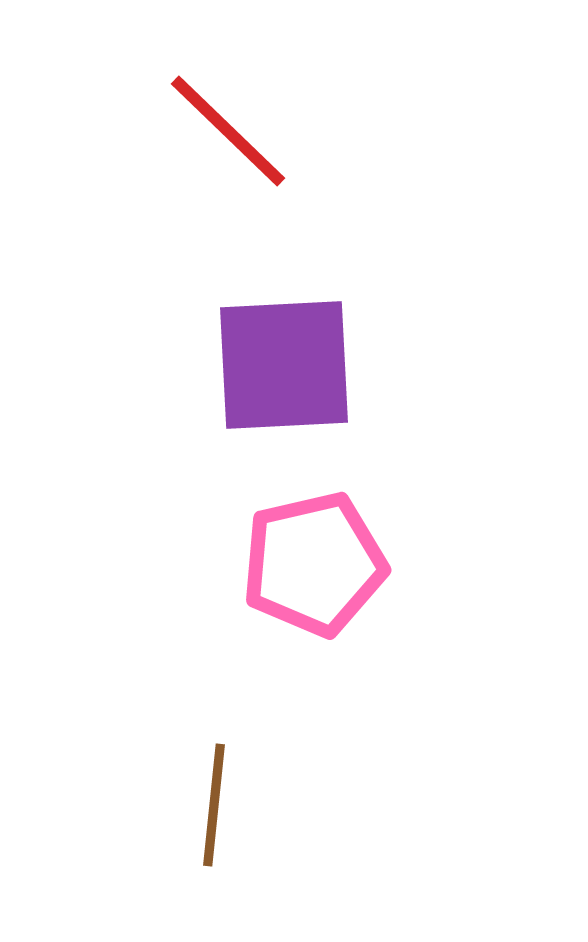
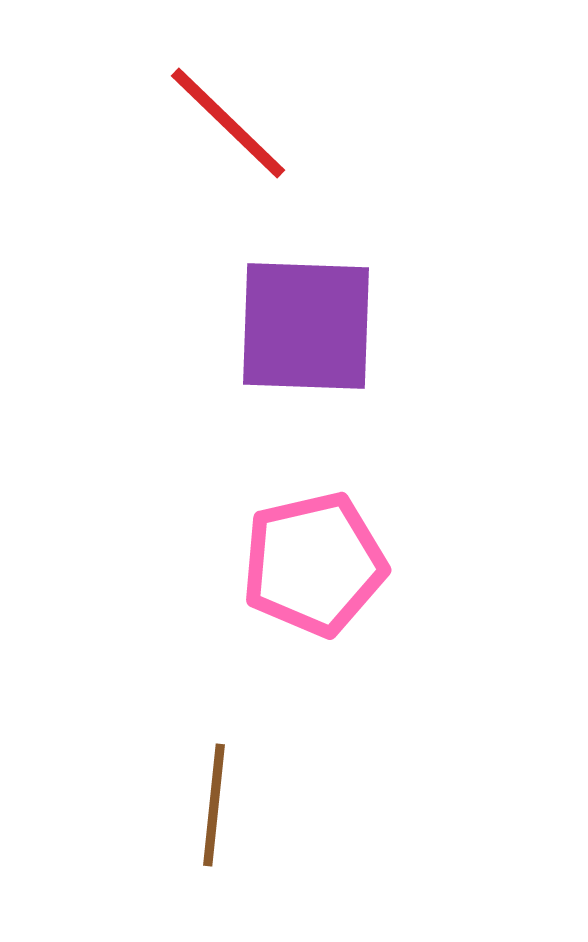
red line: moved 8 px up
purple square: moved 22 px right, 39 px up; rotated 5 degrees clockwise
